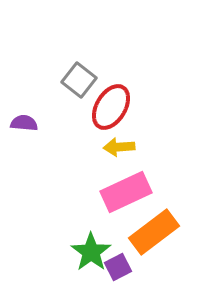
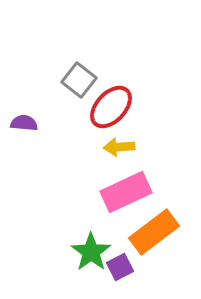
red ellipse: rotated 12 degrees clockwise
purple square: moved 2 px right
